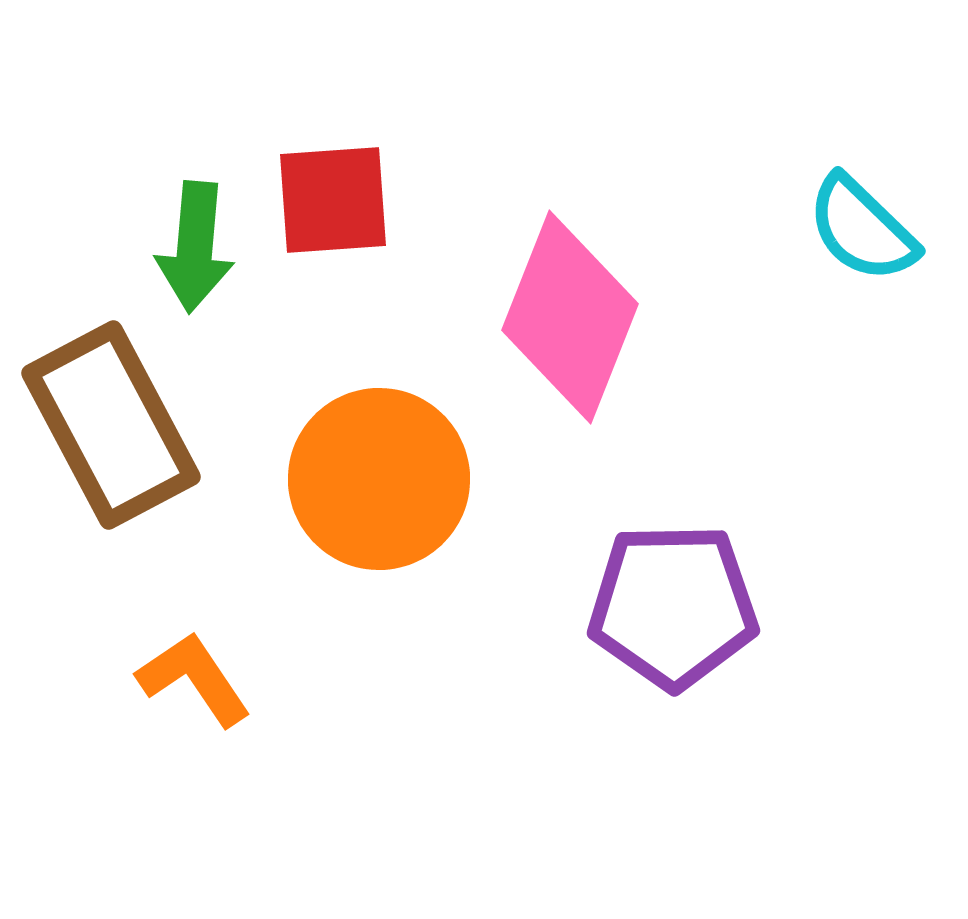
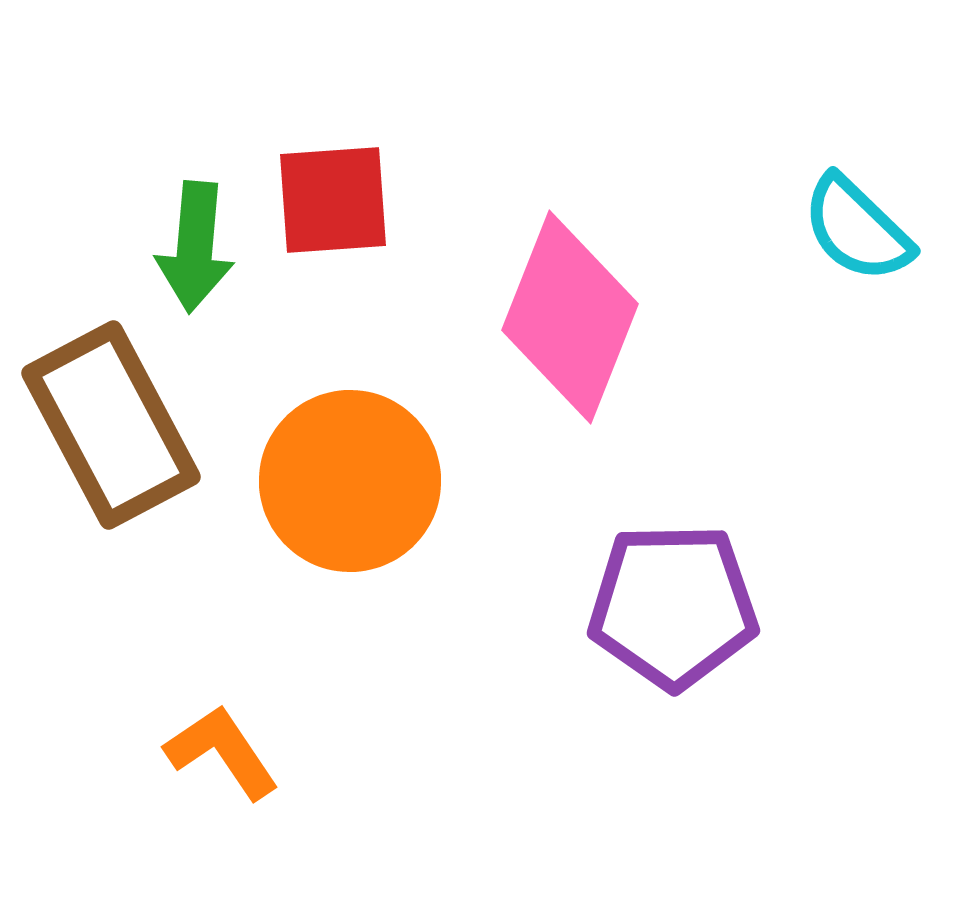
cyan semicircle: moved 5 px left
orange circle: moved 29 px left, 2 px down
orange L-shape: moved 28 px right, 73 px down
